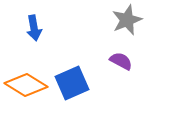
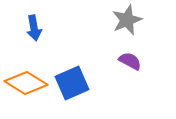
purple semicircle: moved 9 px right
orange diamond: moved 2 px up
